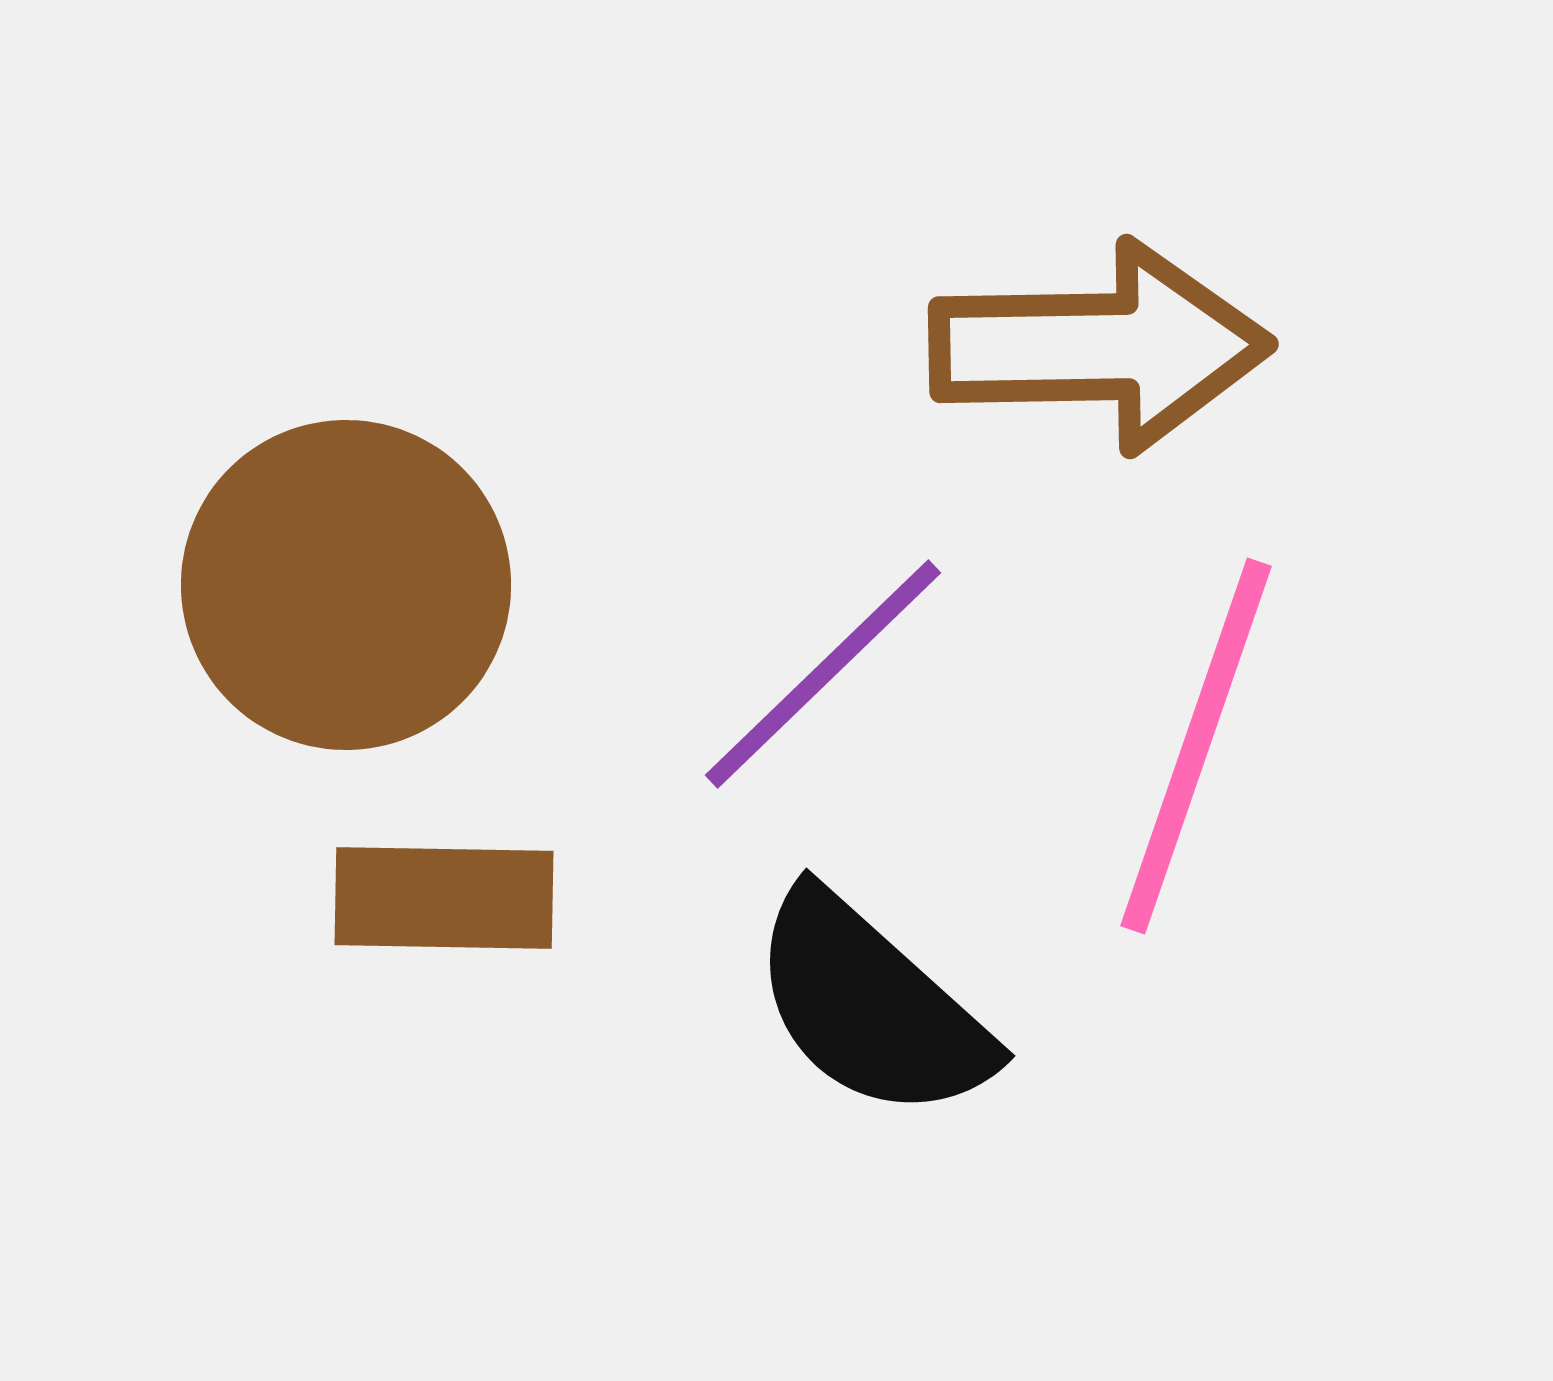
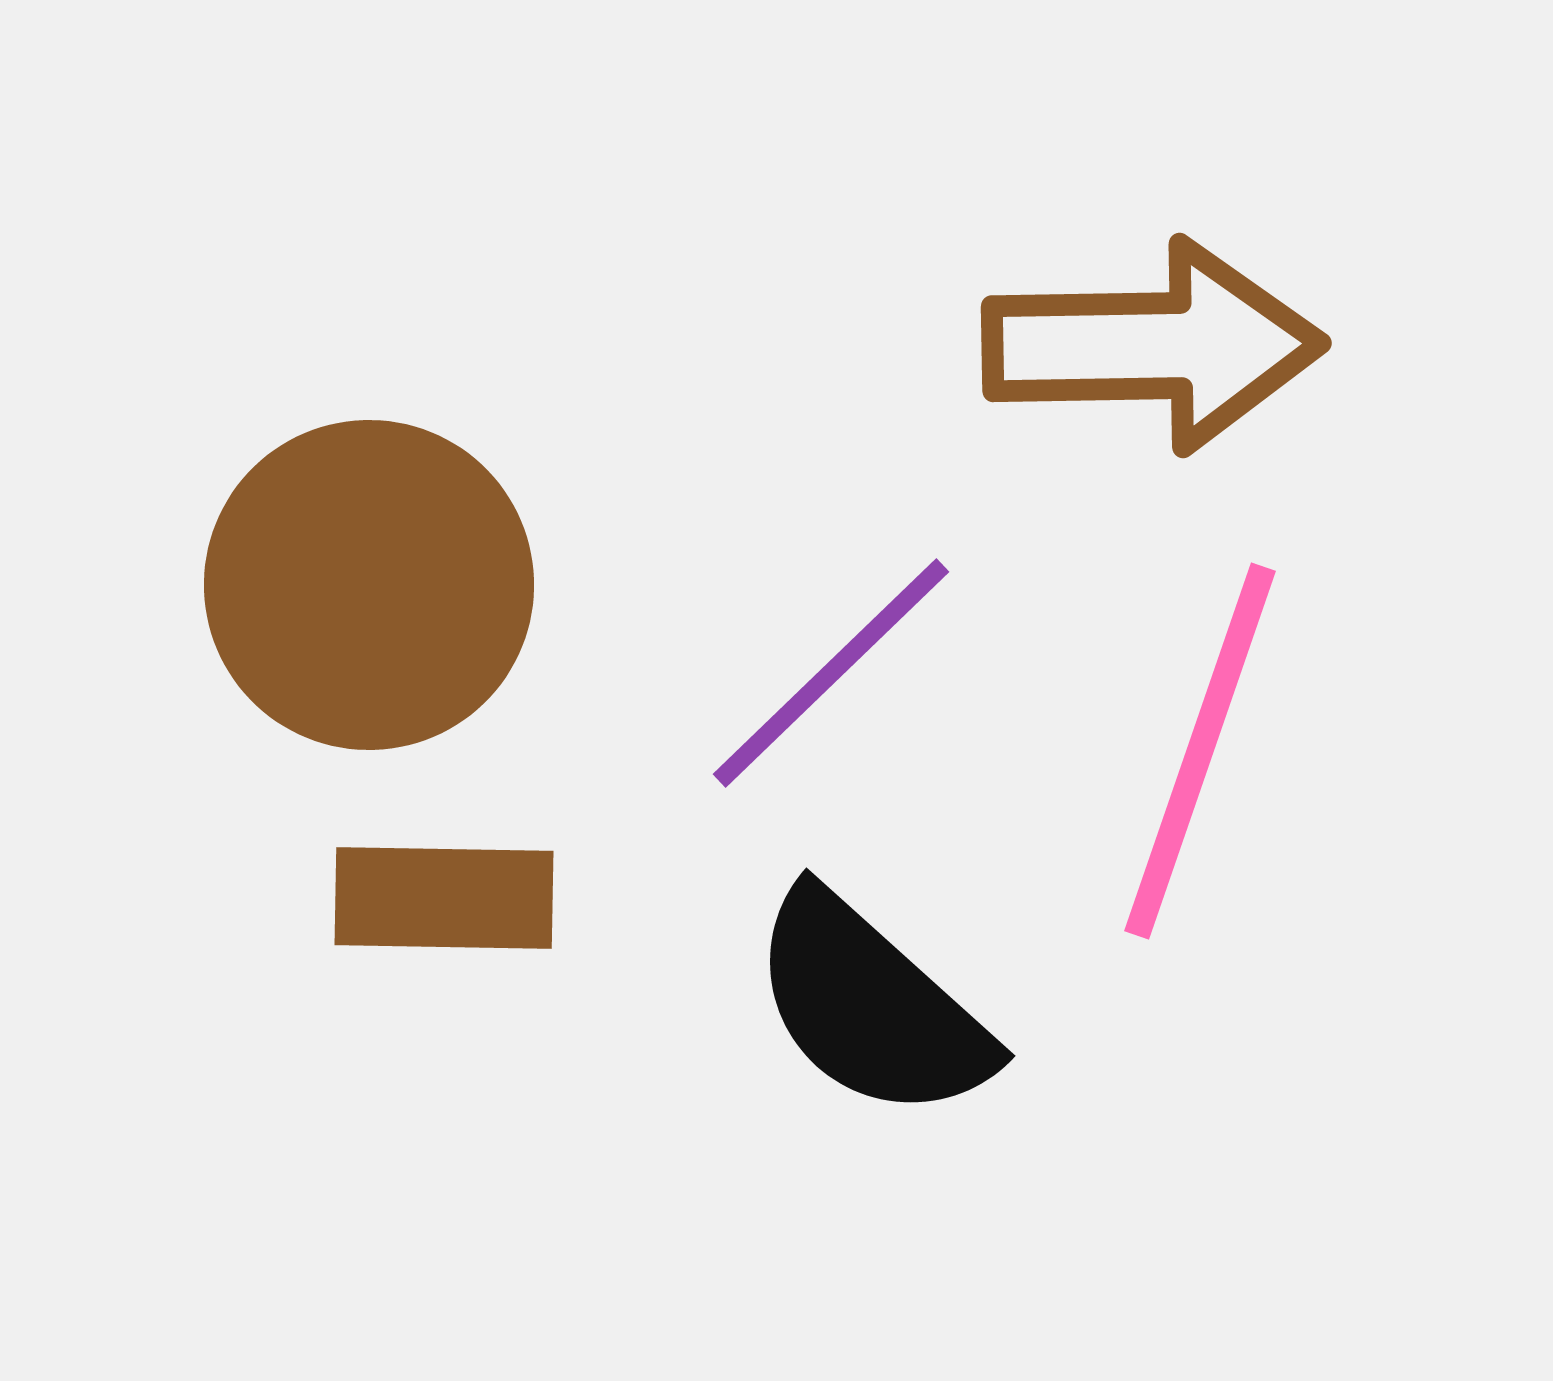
brown arrow: moved 53 px right, 1 px up
brown circle: moved 23 px right
purple line: moved 8 px right, 1 px up
pink line: moved 4 px right, 5 px down
